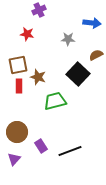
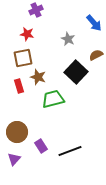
purple cross: moved 3 px left
blue arrow: moved 2 px right; rotated 42 degrees clockwise
gray star: rotated 24 degrees clockwise
brown square: moved 5 px right, 7 px up
black square: moved 2 px left, 2 px up
red rectangle: rotated 16 degrees counterclockwise
green trapezoid: moved 2 px left, 2 px up
